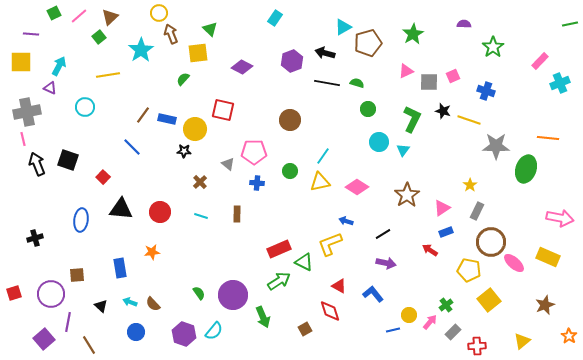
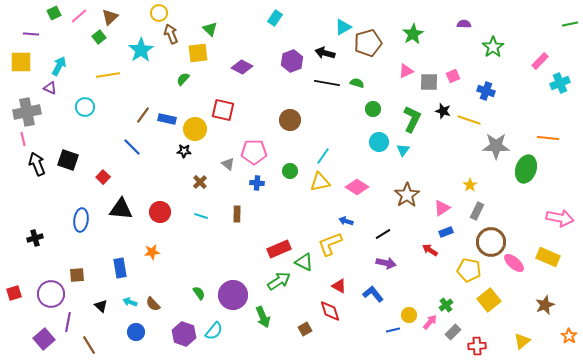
green circle at (368, 109): moved 5 px right
